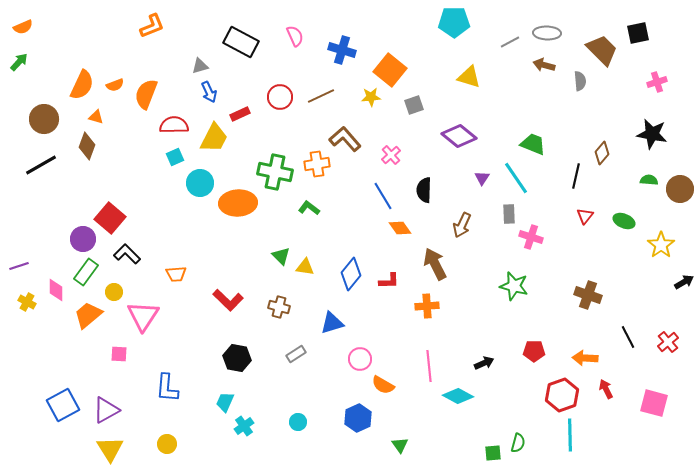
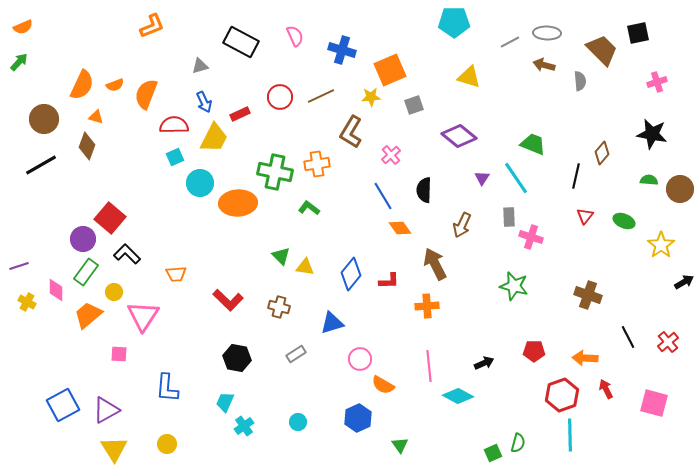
orange square at (390, 70): rotated 28 degrees clockwise
blue arrow at (209, 92): moved 5 px left, 10 px down
brown L-shape at (345, 139): moved 6 px right, 7 px up; rotated 108 degrees counterclockwise
gray rectangle at (509, 214): moved 3 px down
yellow triangle at (110, 449): moved 4 px right
green square at (493, 453): rotated 18 degrees counterclockwise
